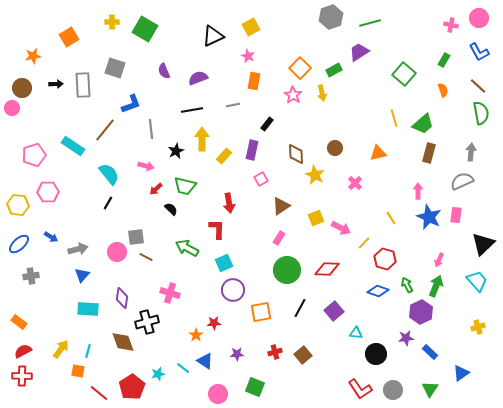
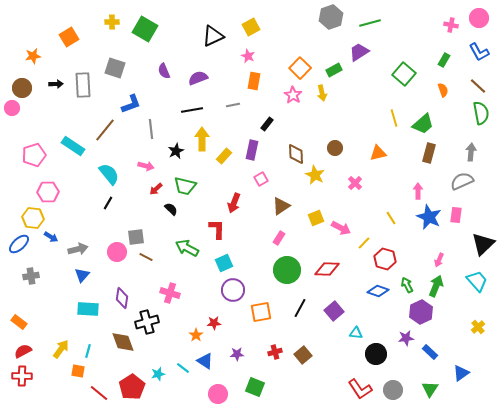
red arrow at (229, 203): moved 5 px right; rotated 30 degrees clockwise
yellow hexagon at (18, 205): moved 15 px right, 13 px down
yellow cross at (478, 327): rotated 24 degrees counterclockwise
